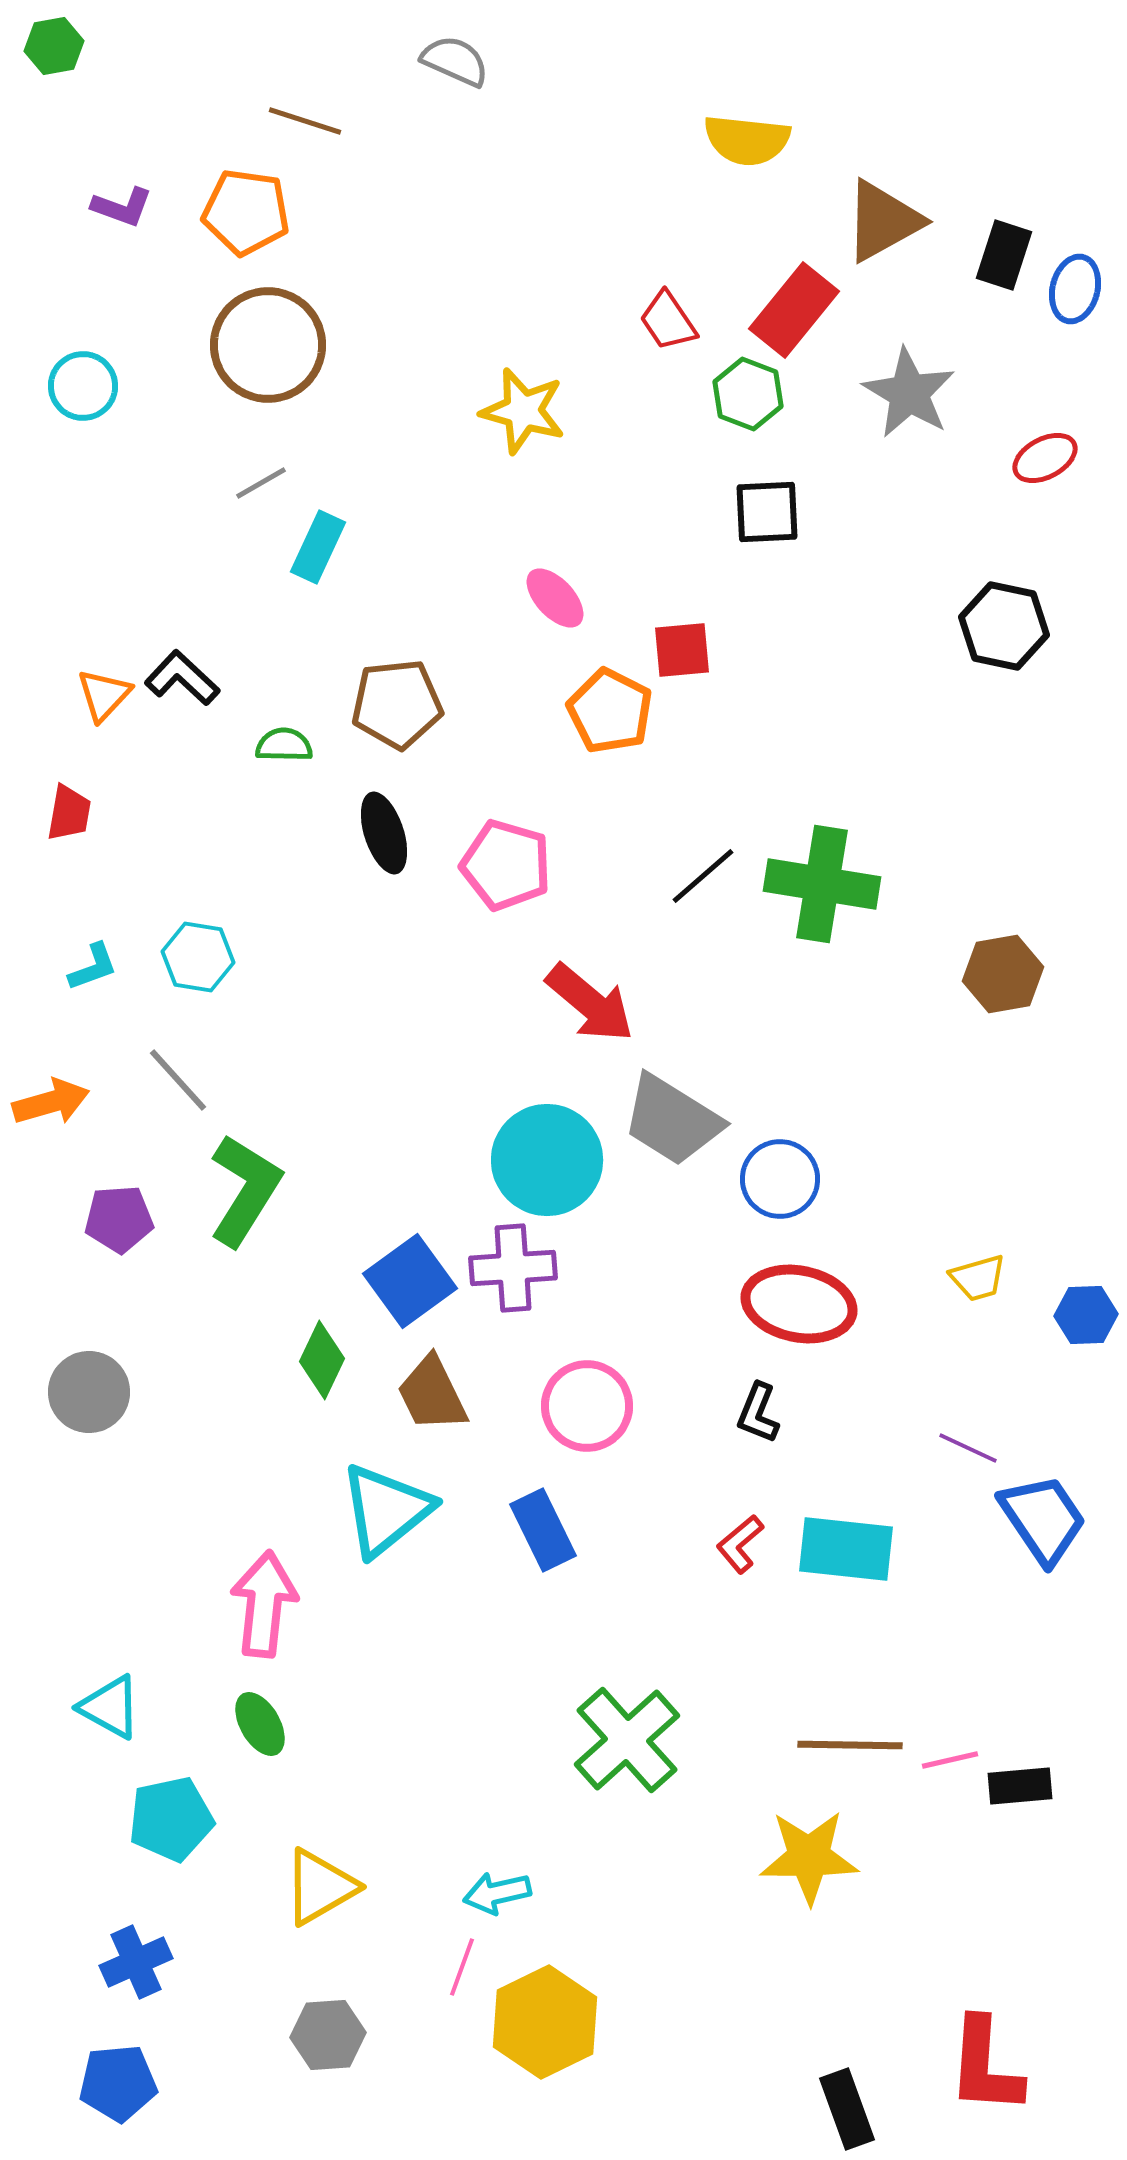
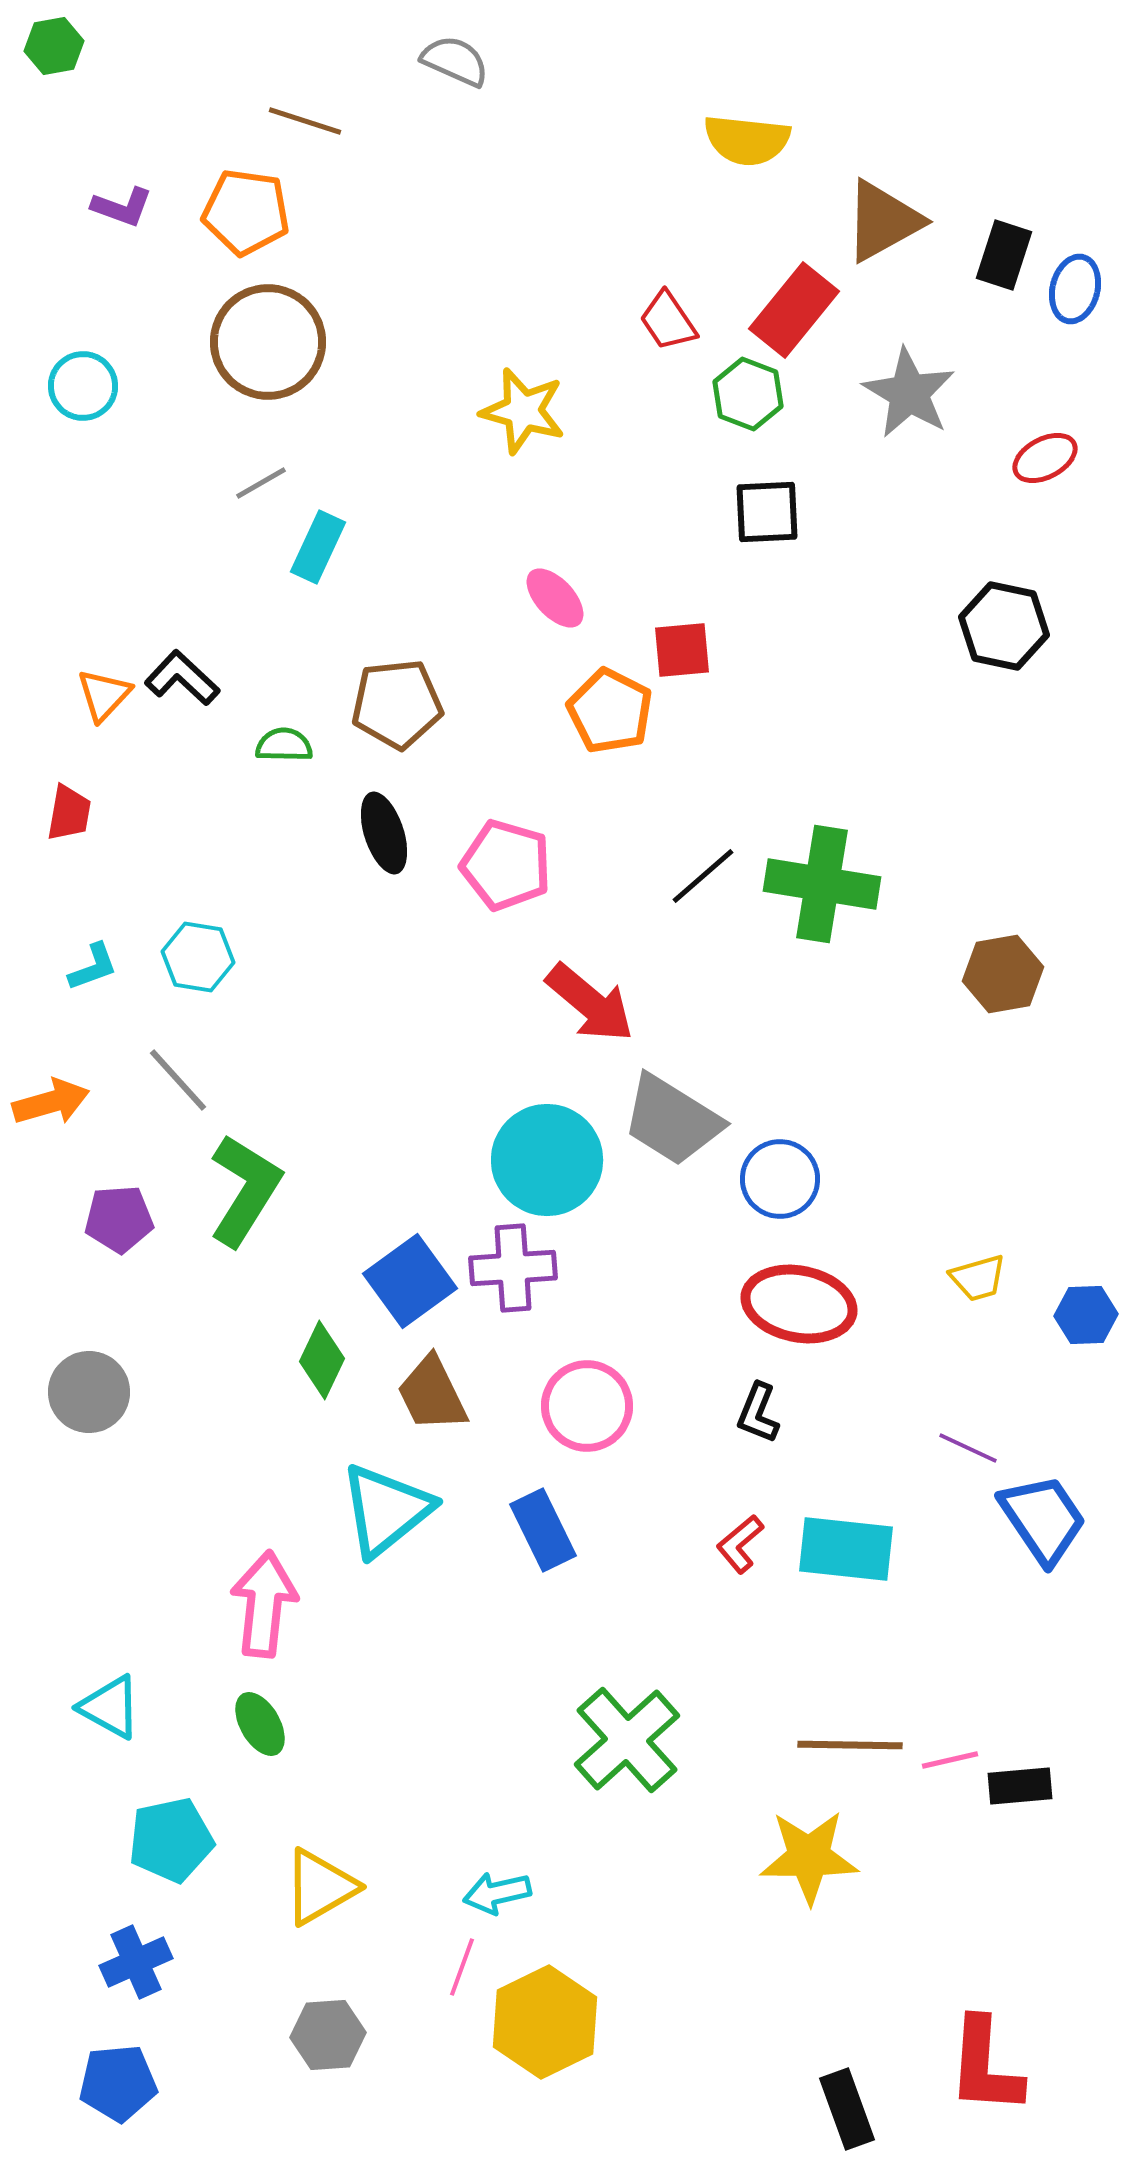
brown circle at (268, 345): moved 3 px up
cyan pentagon at (171, 1819): moved 21 px down
